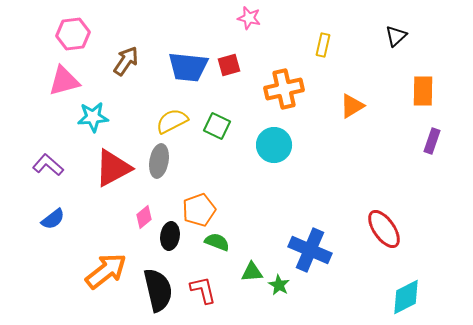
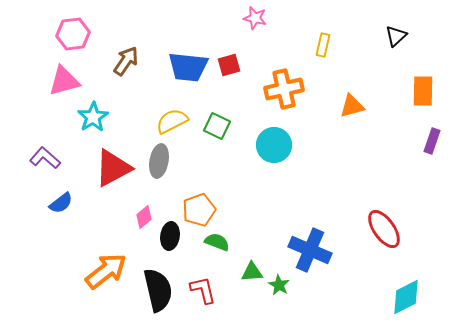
pink star: moved 6 px right
orange triangle: rotated 16 degrees clockwise
cyan star: rotated 28 degrees counterclockwise
purple L-shape: moved 3 px left, 7 px up
blue semicircle: moved 8 px right, 16 px up
